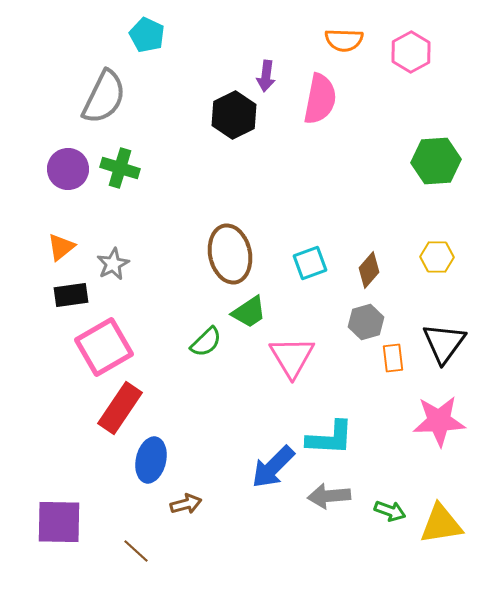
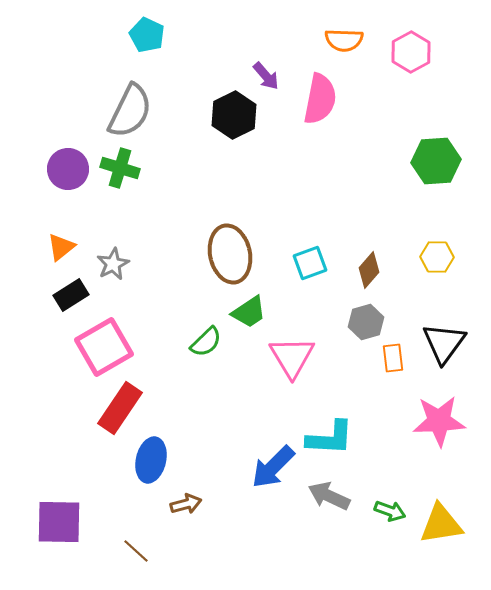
purple arrow: rotated 48 degrees counterclockwise
gray semicircle: moved 26 px right, 14 px down
black rectangle: rotated 24 degrees counterclockwise
gray arrow: rotated 30 degrees clockwise
